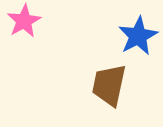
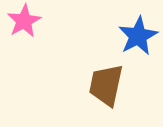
brown trapezoid: moved 3 px left
